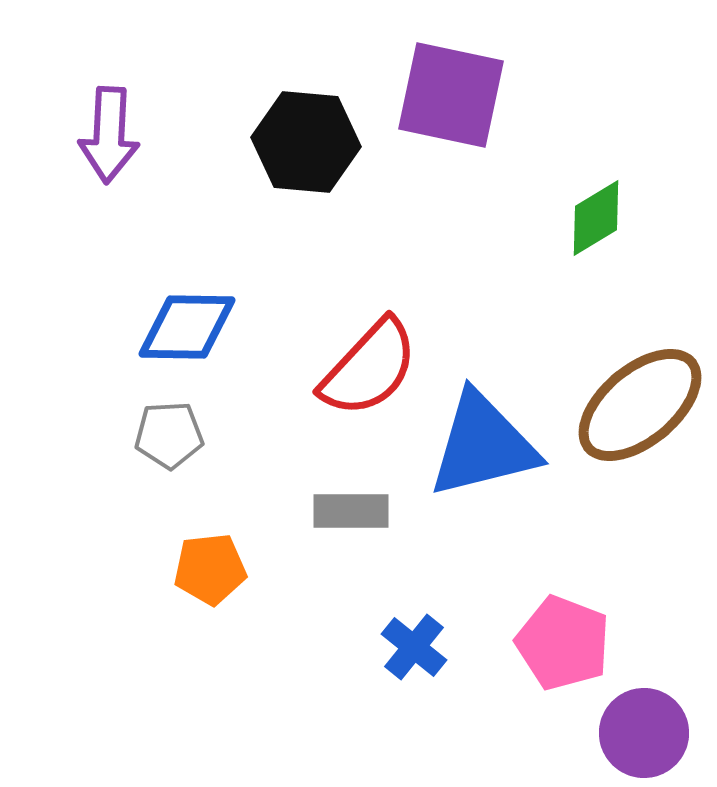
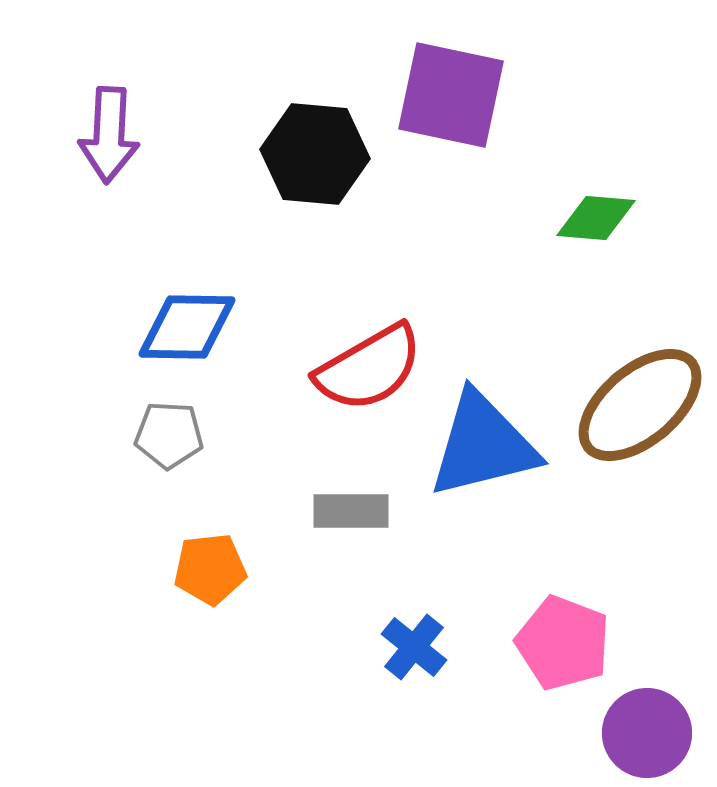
black hexagon: moved 9 px right, 12 px down
green diamond: rotated 36 degrees clockwise
red semicircle: rotated 17 degrees clockwise
gray pentagon: rotated 6 degrees clockwise
purple circle: moved 3 px right
